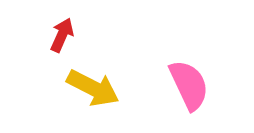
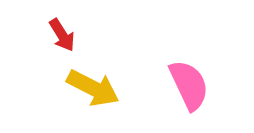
red arrow: rotated 124 degrees clockwise
